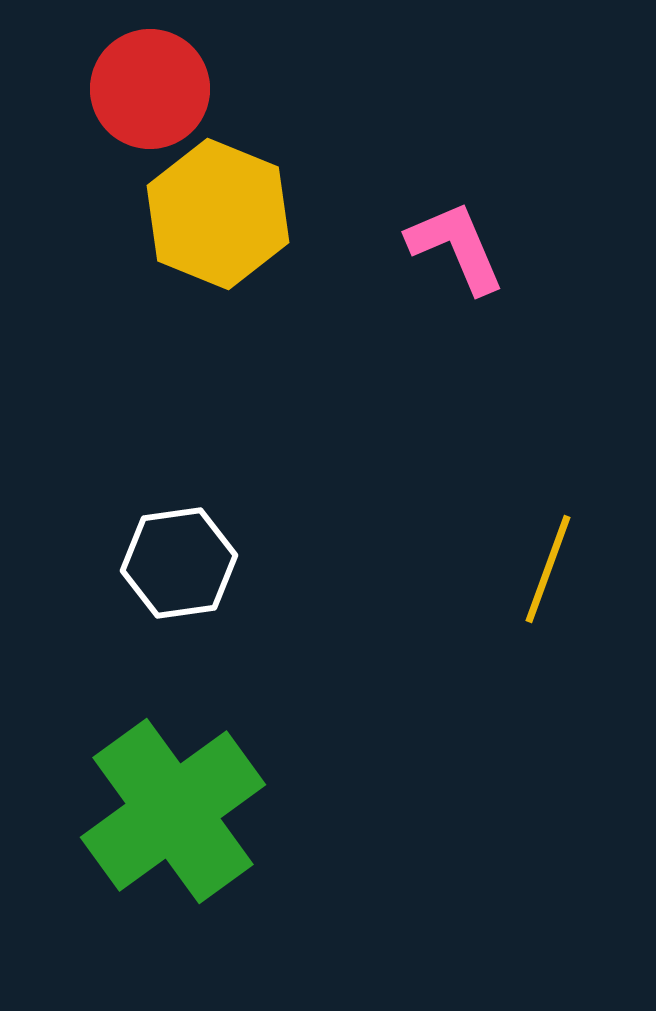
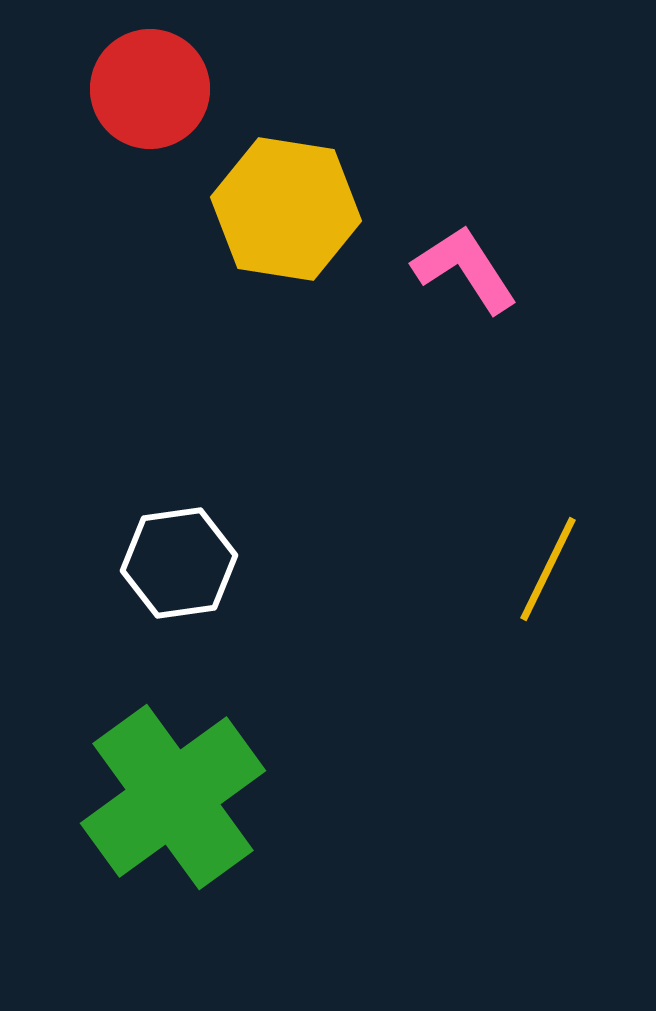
yellow hexagon: moved 68 px right, 5 px up; rotated 13 degrees counterclockwise
pink L-shape: moved 9 px right, 22 px down; rotated 10 degrees counterclockwise
yellow line: rotated 6 degrees clockwise
green cross: moved 14 px up
